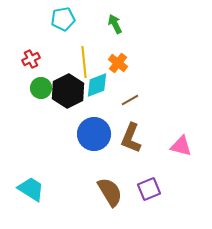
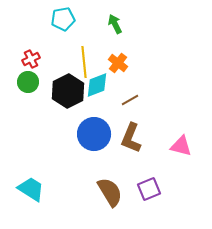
green circle: moved 13 px left, 6 px up
